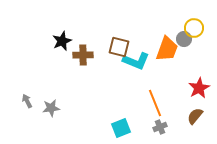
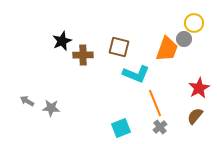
yellow circle: moved 5 px up
cyan L-shape: moved 13 px down
gray arrow: rotated 32 degrees counterclockwise
gray star: rotated 12 degrees clockwise
gray cross: rotated 16 degrees counterclockwise
